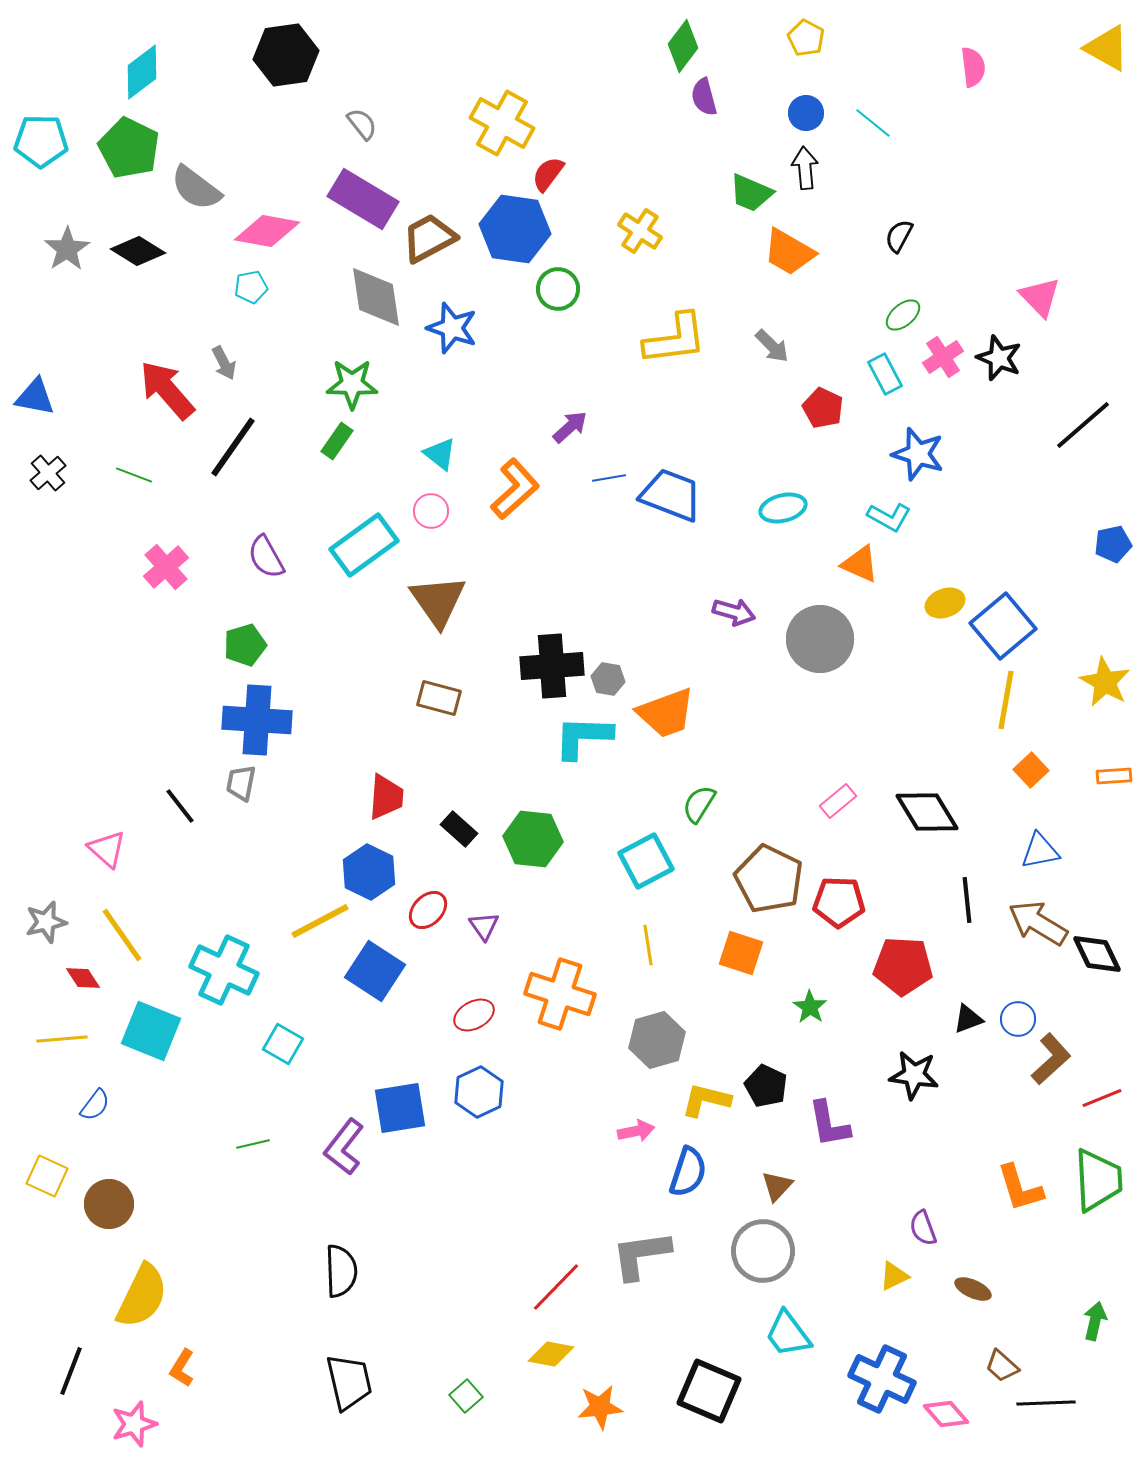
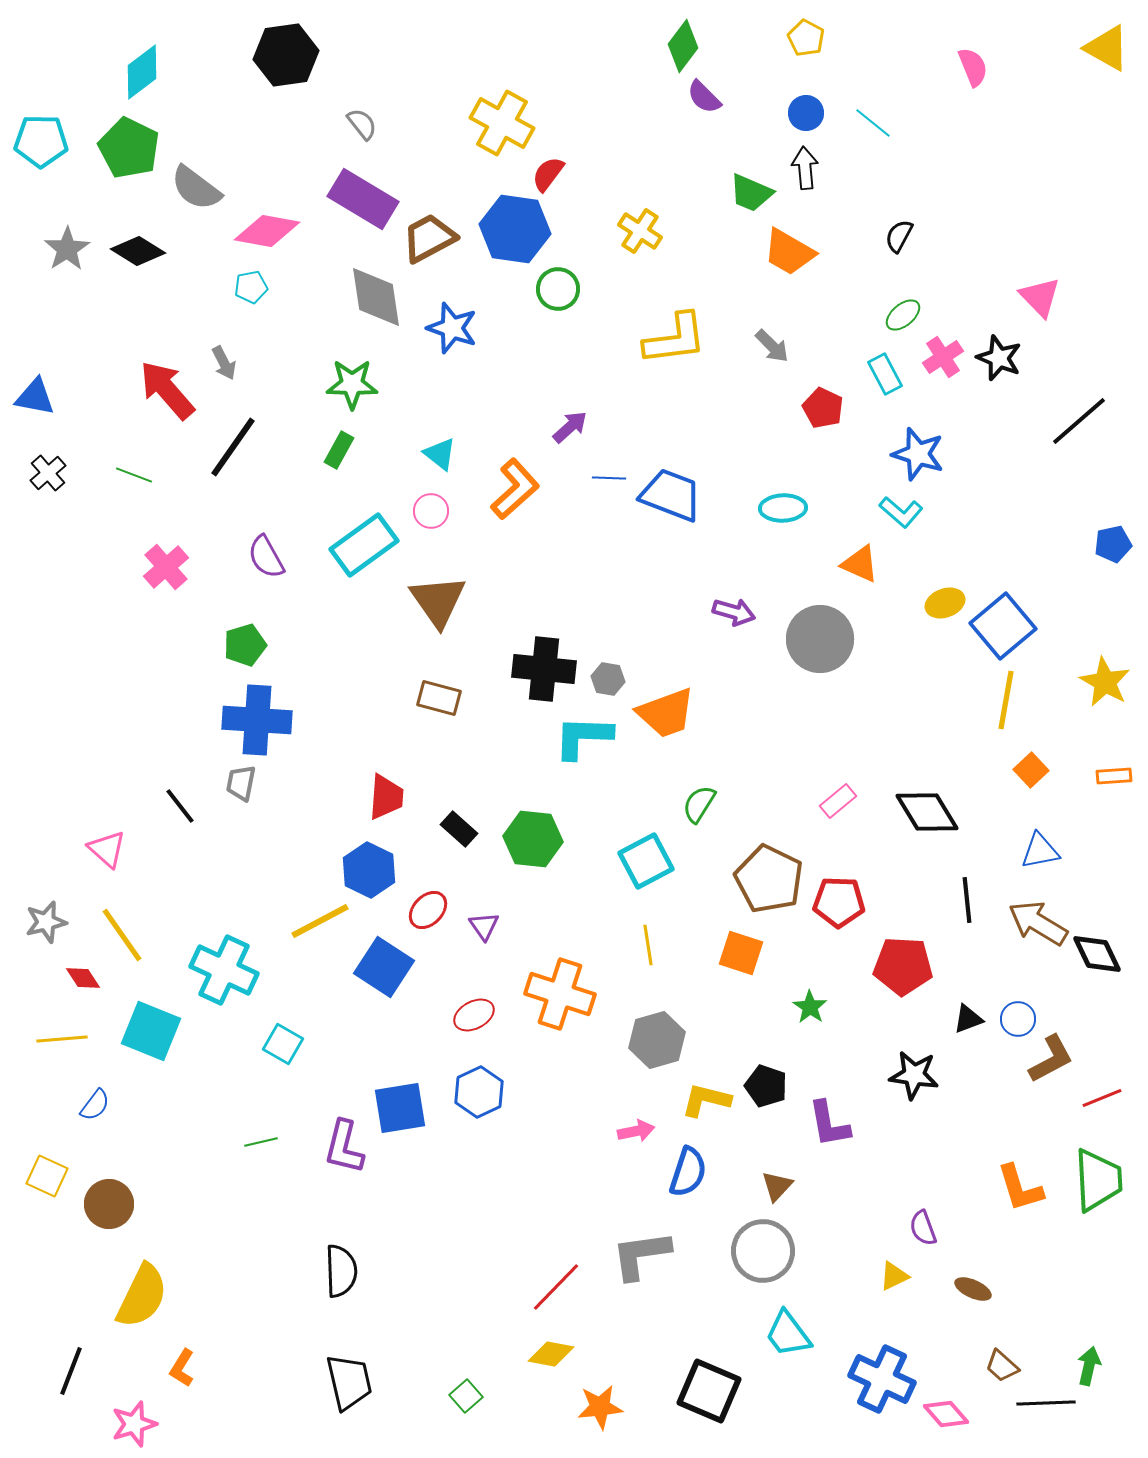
pink semicircle at (973, 67): rotated 15 degrees counterclockwise
purple semicircle at (704, 97): rotated 30 degrees counterclockwise
black line at (1083, 425): moved 4 px left, 4 px up
green rectangle at (337, 441): moved 2 px right, 9 px down; rotated 6 degrees counterclockwise
blue line at (609, 478): rotated 12 degrees clockwise
cyan ellipse at (783, 508): rotated 12 degrees clockwise
cyan L-shape at (889, 517): moved 12 px right, 5 px up; rotated 12 degrees clockwise
black cross at (552, 666): moved 8 px left, 3 px down; rotated 10 degrees clockwise
blue hexagon at (369, 872): moved 2 px up
blue square at (375, 971): moved 9 px right, 4 px up
brown L-shape at (1051, 1059): rotated 14 degrees clockwise
black pentagon at (766, 1086): rotated 6 degrees counterclockwise
green line at (253, 1144): moved 8 px right, 2 px up
purple L-shape at (344, 1147): rotated 24 degrees counterclockwise
green arrow at (1095, 1321): moved 6 px left, 45 px down
